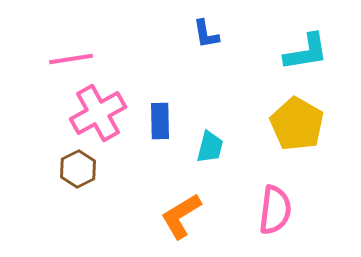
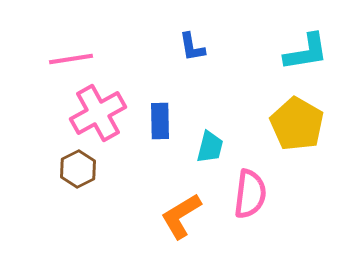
blue L-shape: moved 14 px left, 13 px down
pink semicircle: moved 25 px left, 16 px up
